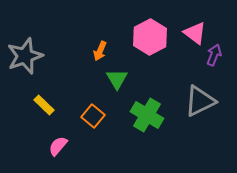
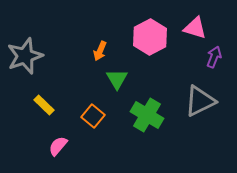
pink triangle: moved 5 px up; rotated 20 degrees counterclockwise
purple arrow: moved 2 px down
